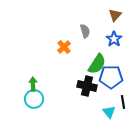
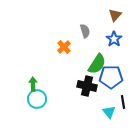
cyan circle: moved 3 px right
